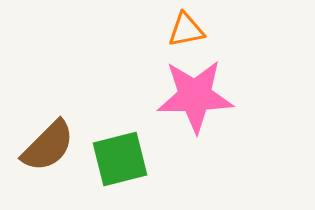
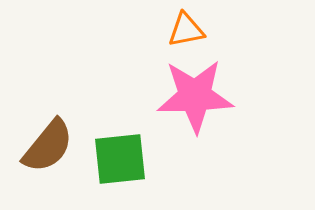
brown semicircle: rotated 6 degrees counterclockwise
green square: rotated 8 degrees clockwise
